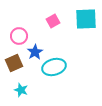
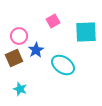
cyan square: moved 13 px down
blue star: moved 1 px right, 2 px up
brown square: moved 5 px up
cyan ellipse: moved 9 px right, 2 px up; rotated 50 degrees clockwise
cyan star: moved 1 px left, 1 px up
